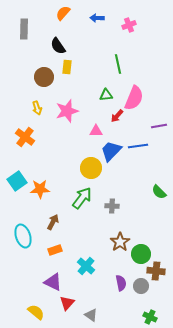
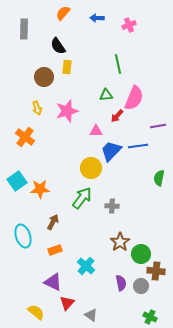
purple line: moved 1 px left
green semicircle: moved 14 px up; rotated 56 degrees clockwise
